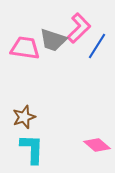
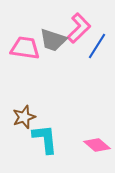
cyan L-shape: moved 13 px right, 10 px up; rotated 8 degrees counterclockwise
